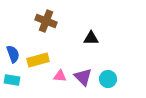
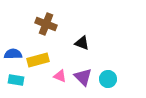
brown cross: moved 3 px down
black triangle: moved 9 px left, 5 px down; rotated 21 degrees clockwise
blue semicircle: rotated 72 degrees counterclockwise
pink triangle: rotated 16 degrees clockwise
cyan rectangle: moved 4 px right
